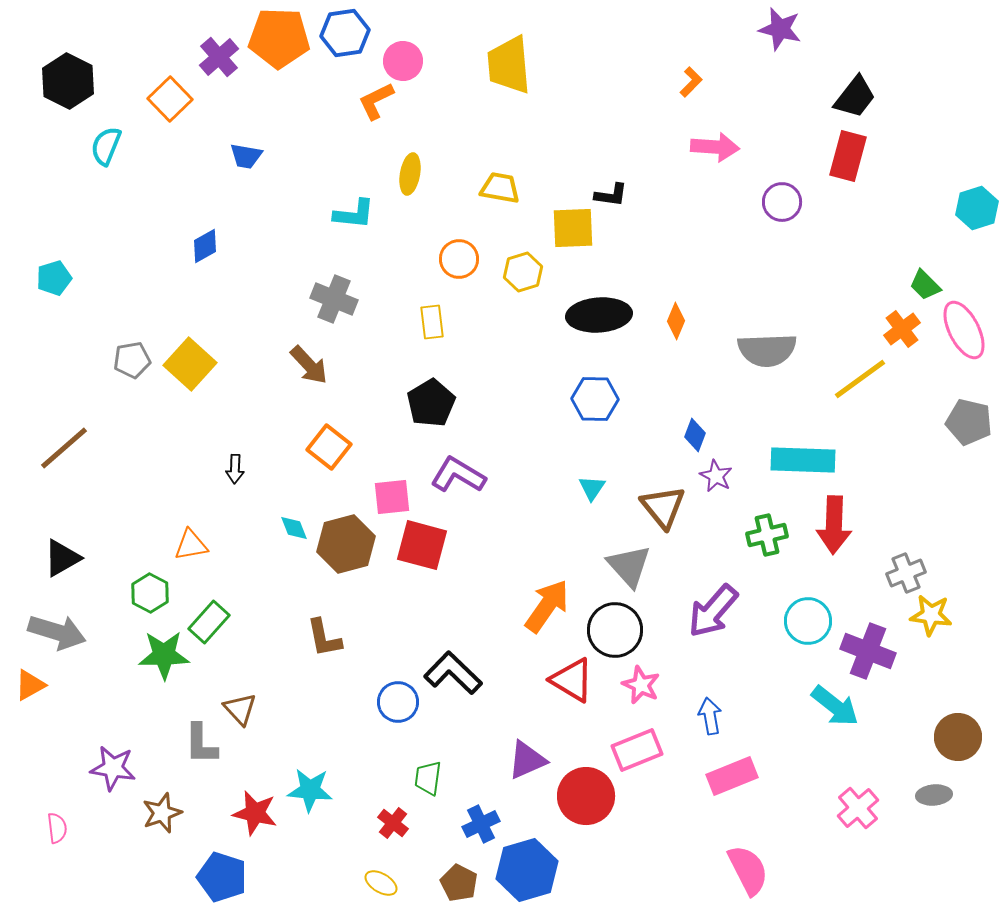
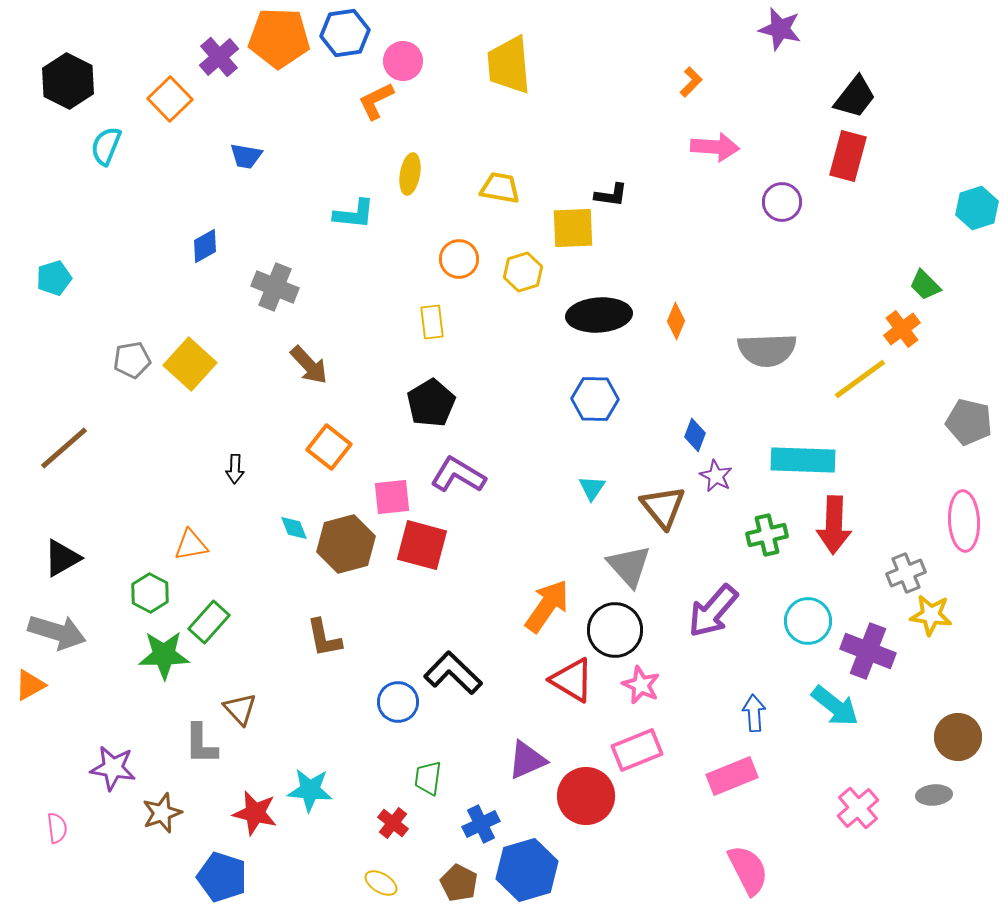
gray cross at (334, 299): moved 59 px left, 12 px up
pink ellipse at (964, 330): moved 191 px down; rotated 24 degrees clockwise
blue arrow at (710, 716): moved 44 px right, 3 px up; rotated 6 degrees clockwise
